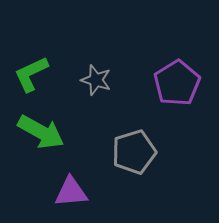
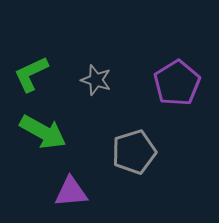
green arrow: moved 2 px right
